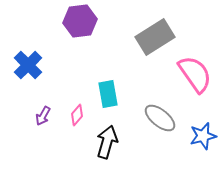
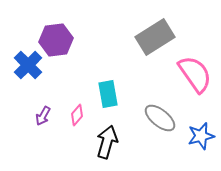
purple hexagon: moved 24 px left, 19 px down
blue star: moved 2 px left
